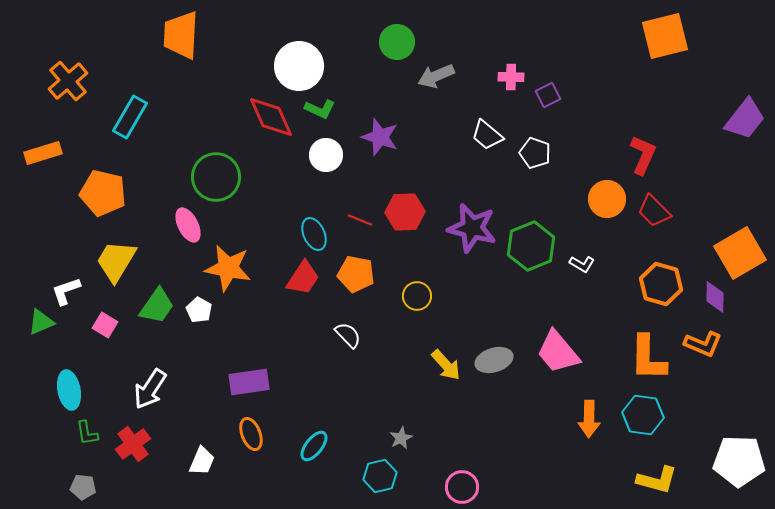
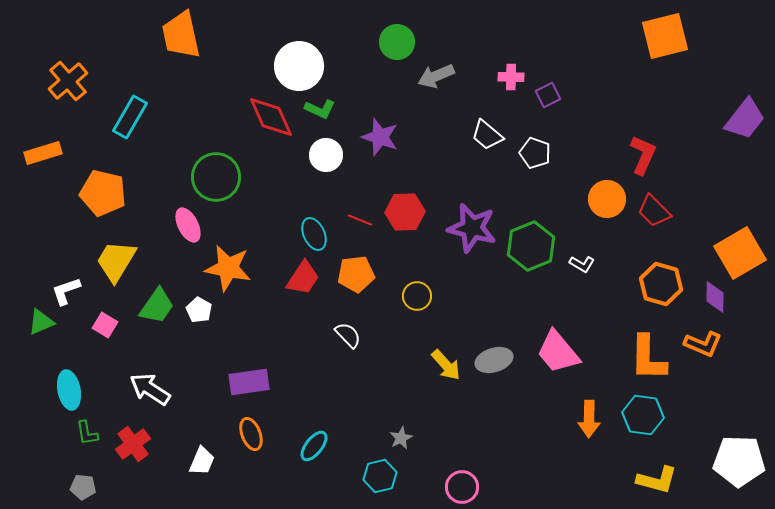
orange trapezoid at (181, 35): rotated 15 degrees counterclockwise
orange pentagon at (356, 274): rotated 18 degrees counterclockwise
white arrow at (150, 389): rotated 90 degrees clockwise
